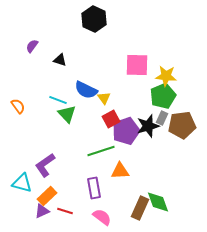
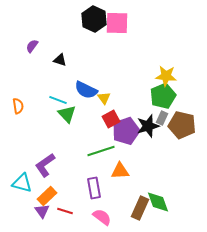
pink square: moved 20 px left, 42 px up
orange semicircle: rotated 28 degrees clockwise
brown pentagon: rotated 20 degrees clockwise
purple triangle: rotated 42 degrees counterclockwise
